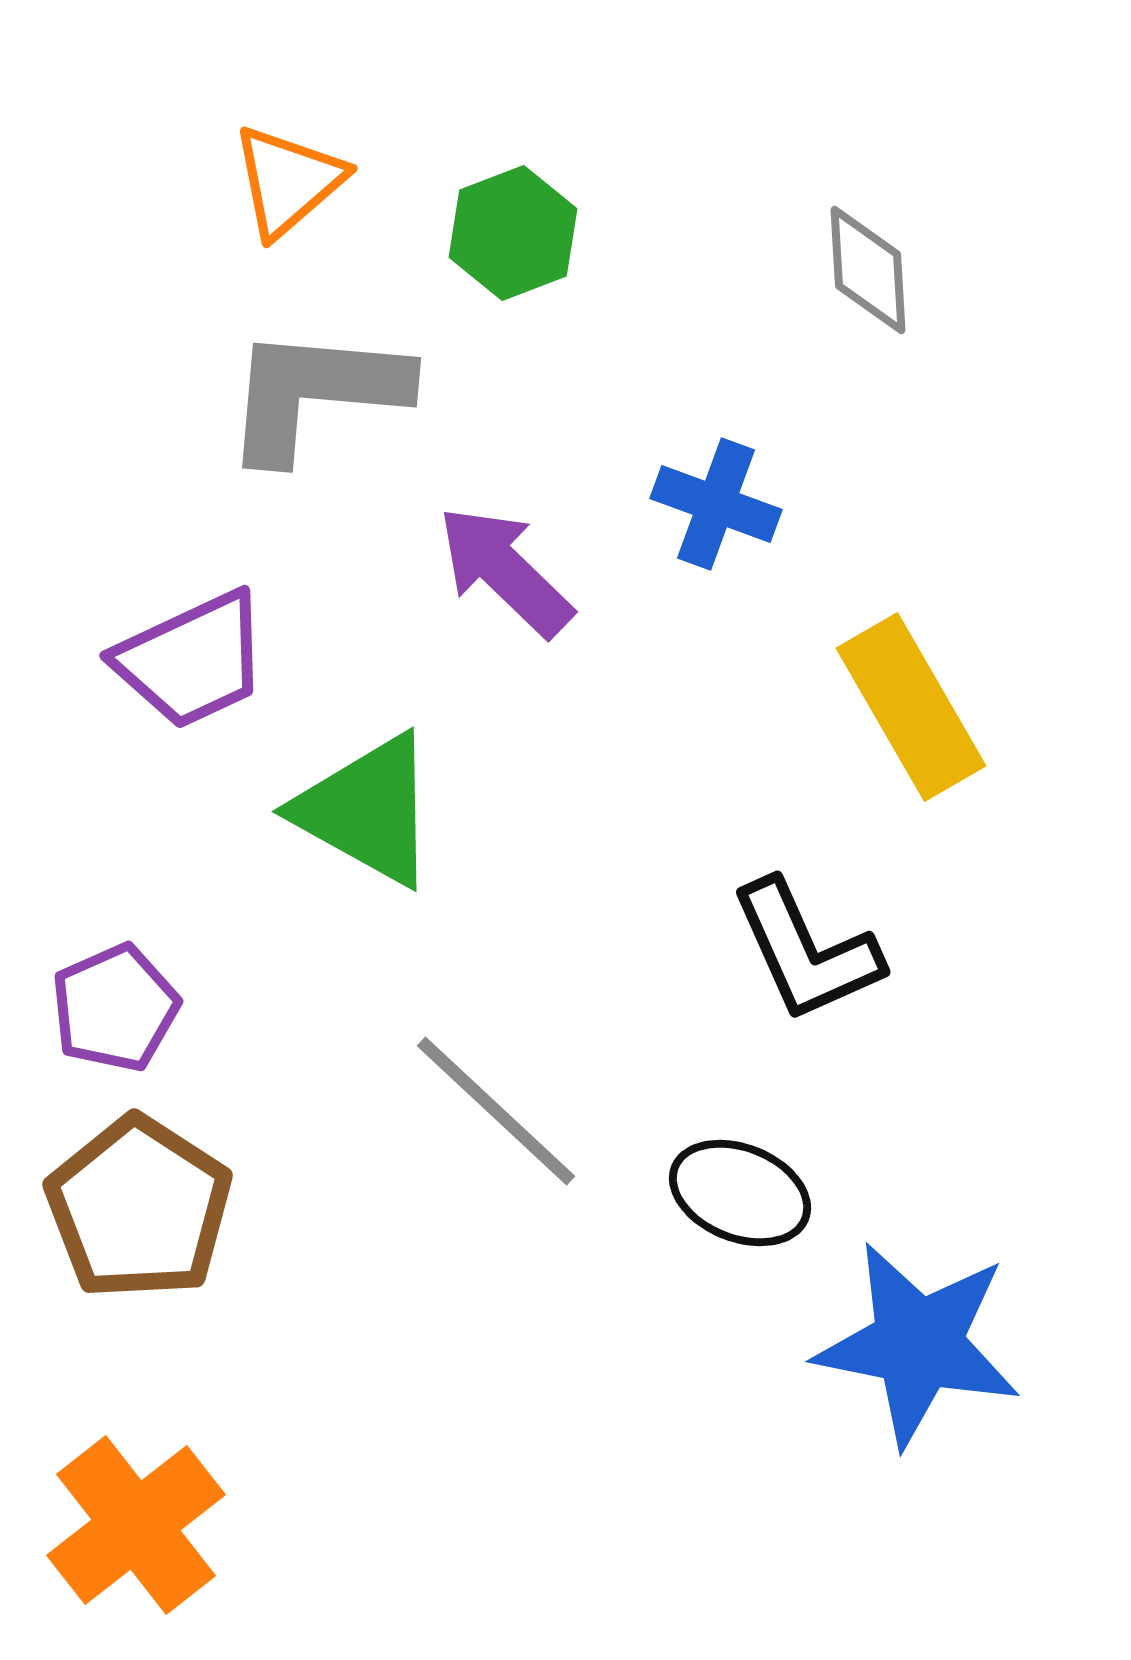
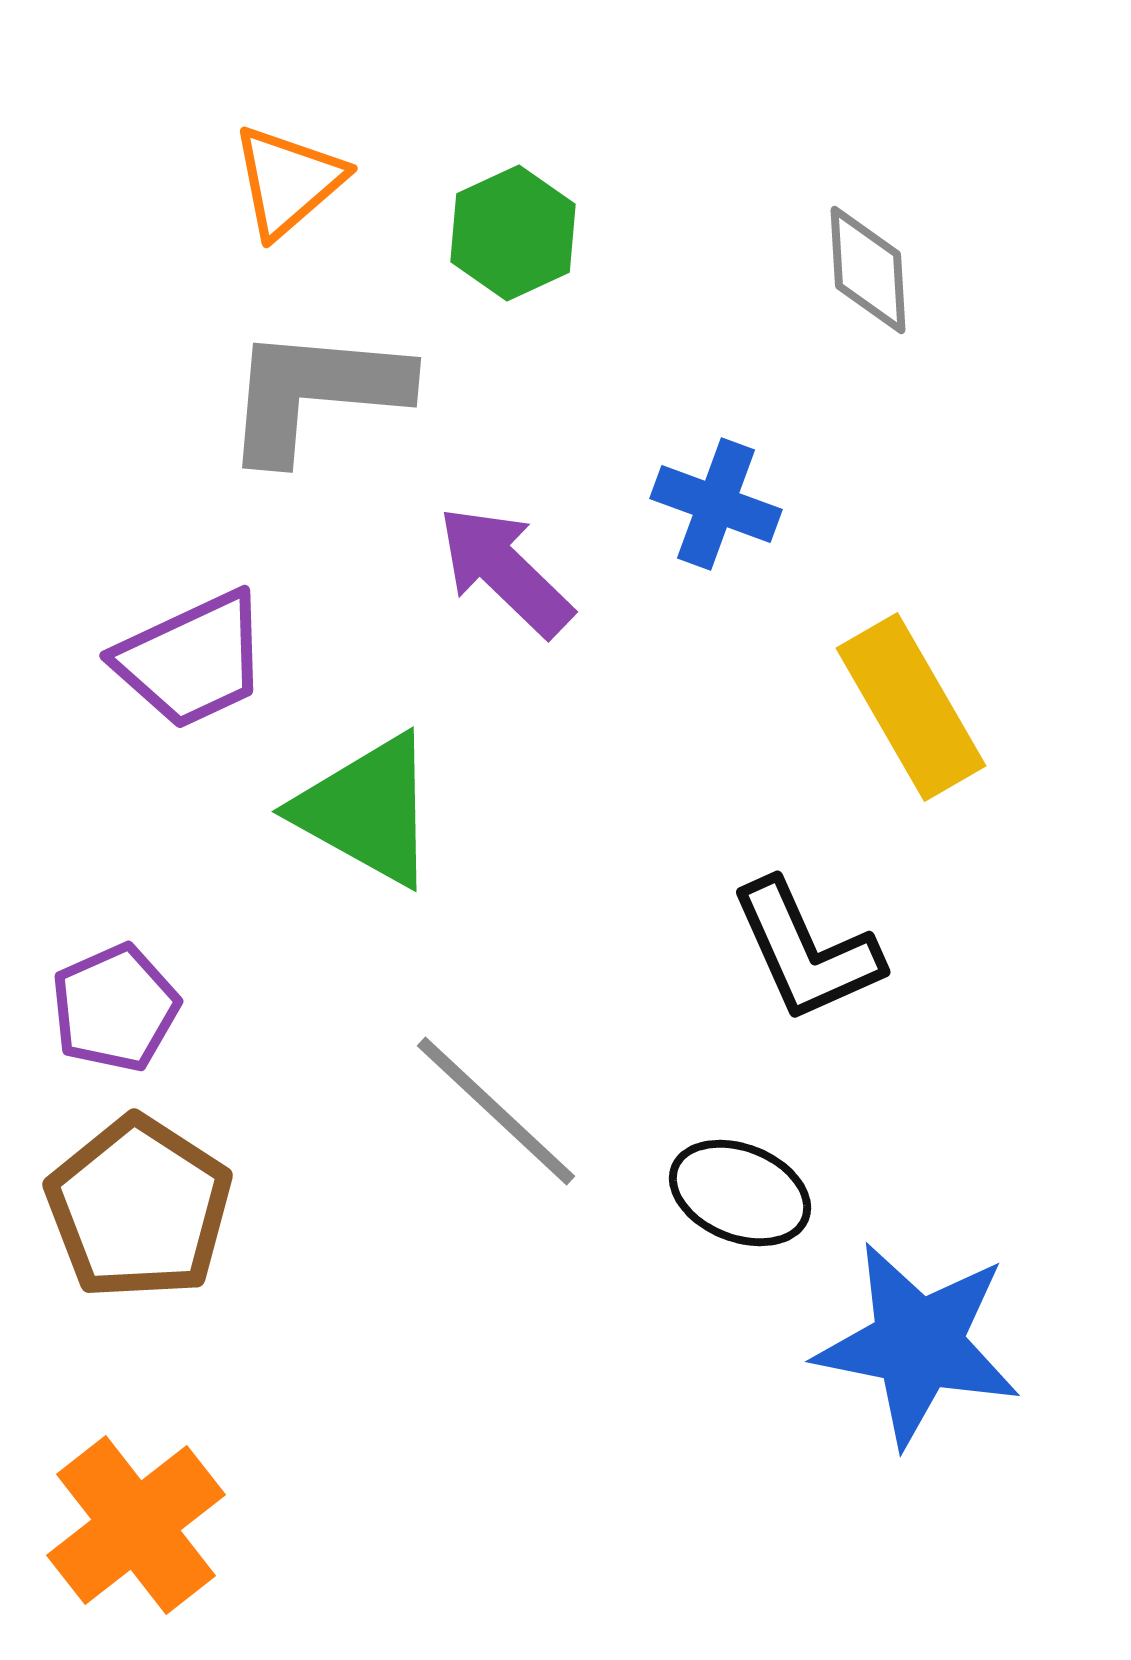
green hexagon: rotated 4 degrees counterclockwise
